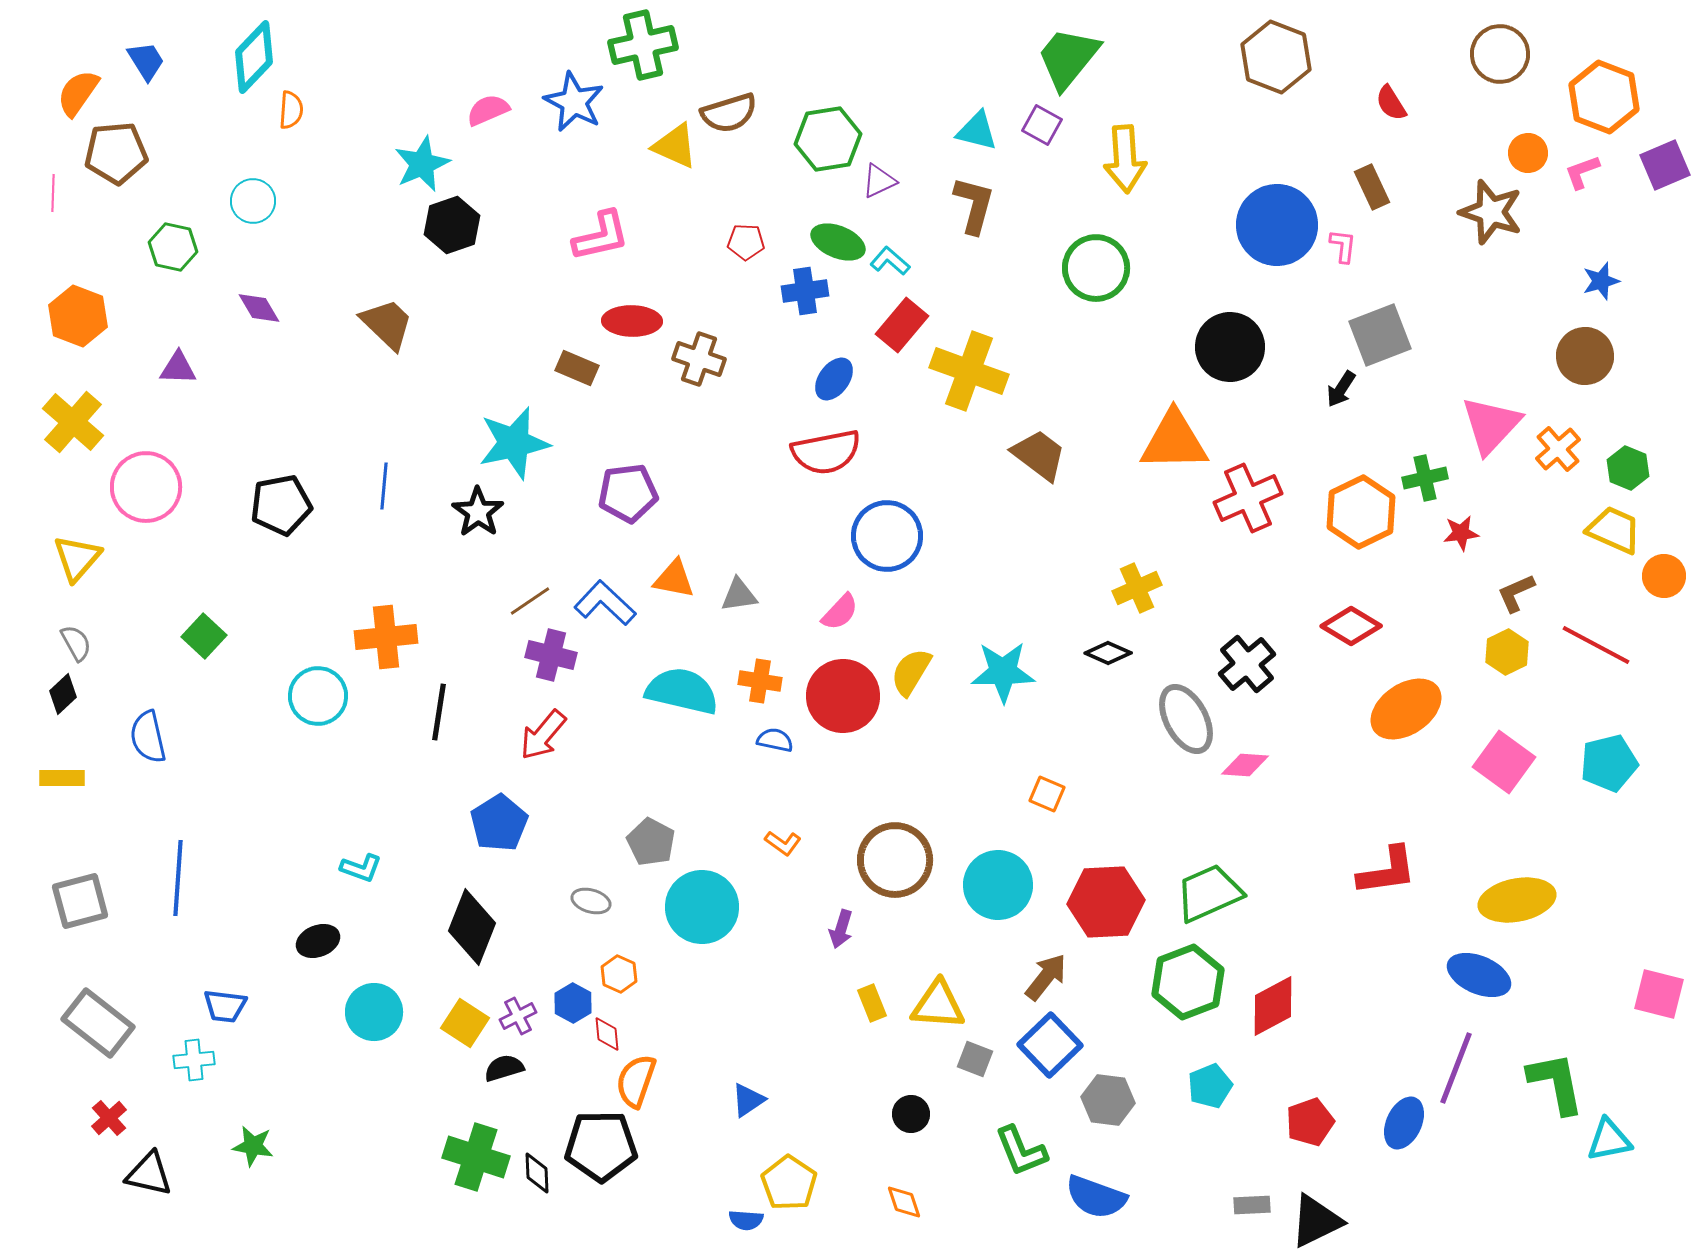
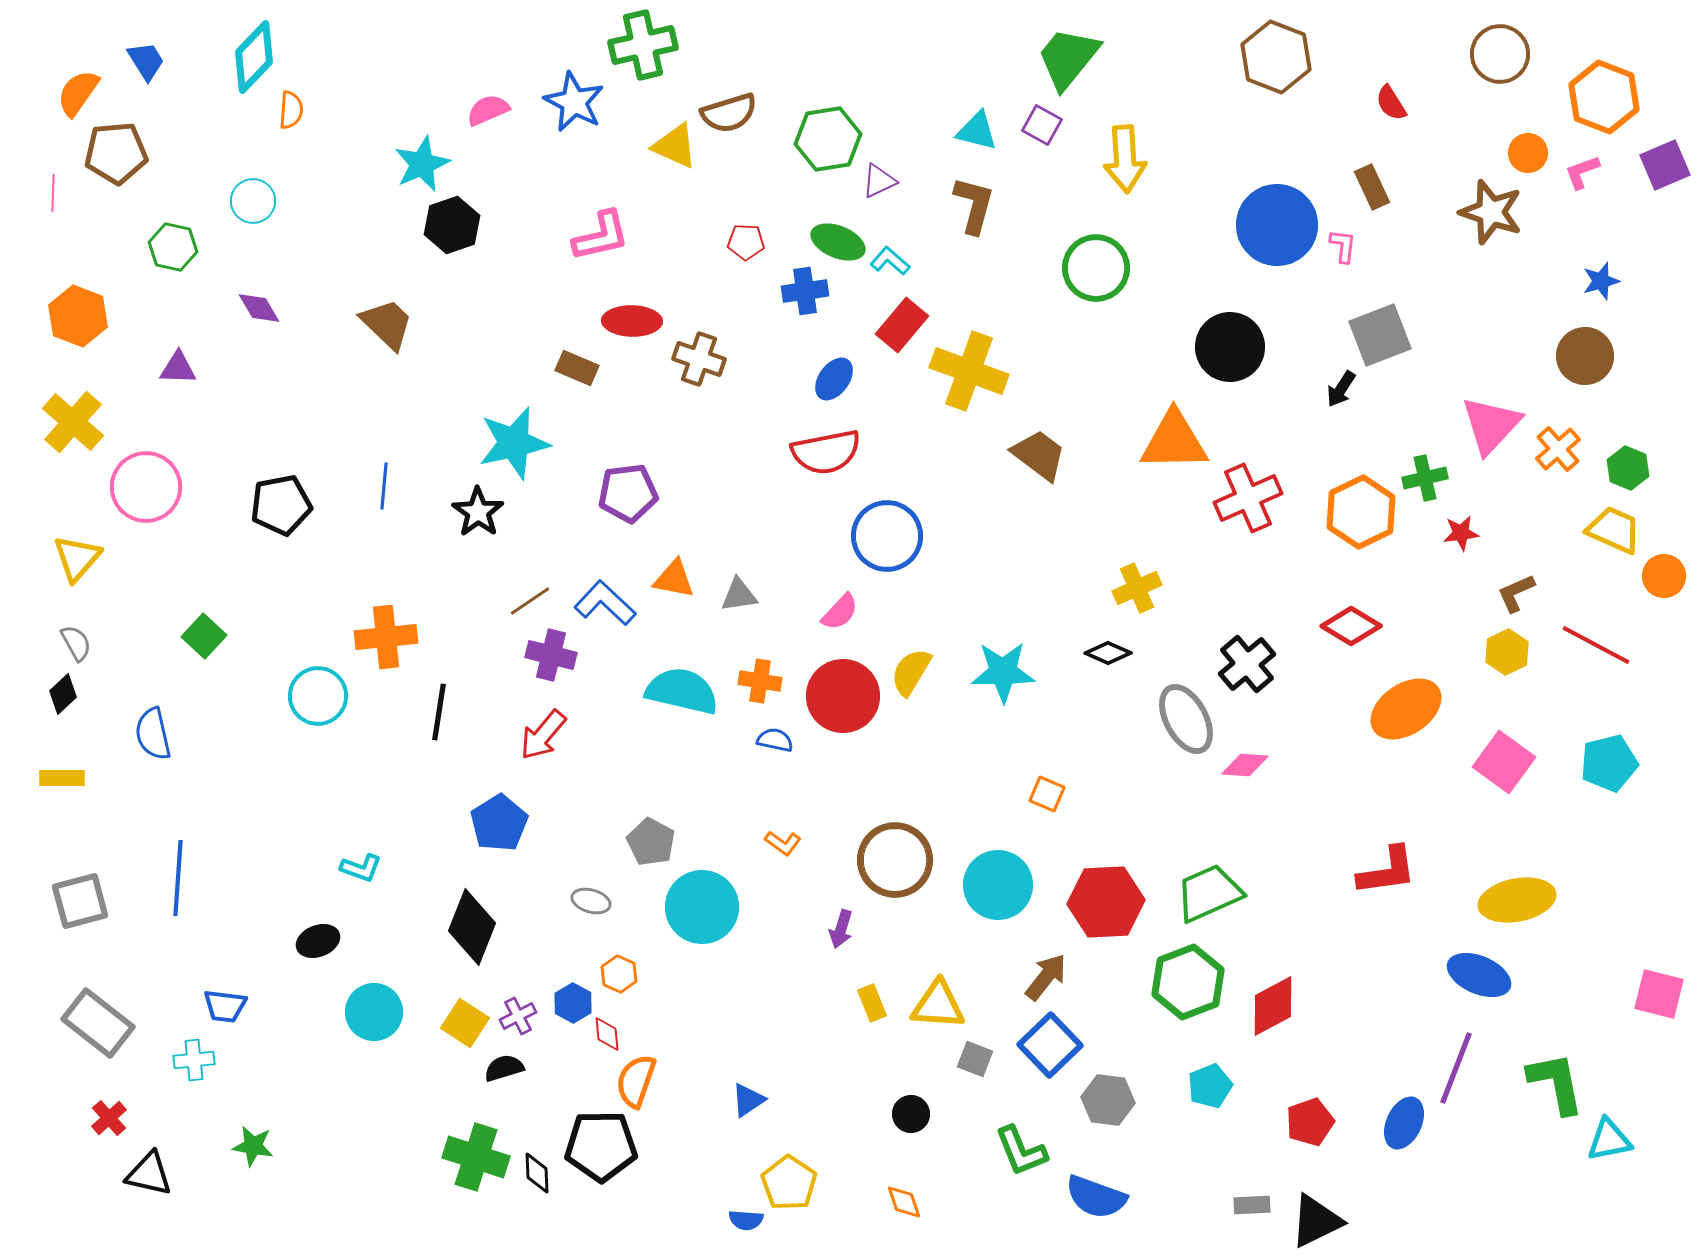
blue semicircle at (148, 737): moved 5 px right, 3 px up
